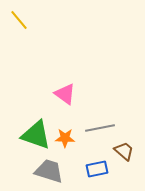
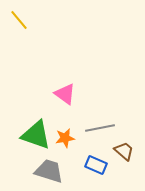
orange star: rotated 12 degrees counterclockwise
blue rectangle: moved 1 px left, 4 px up; rotated 35 degrees clockwise
